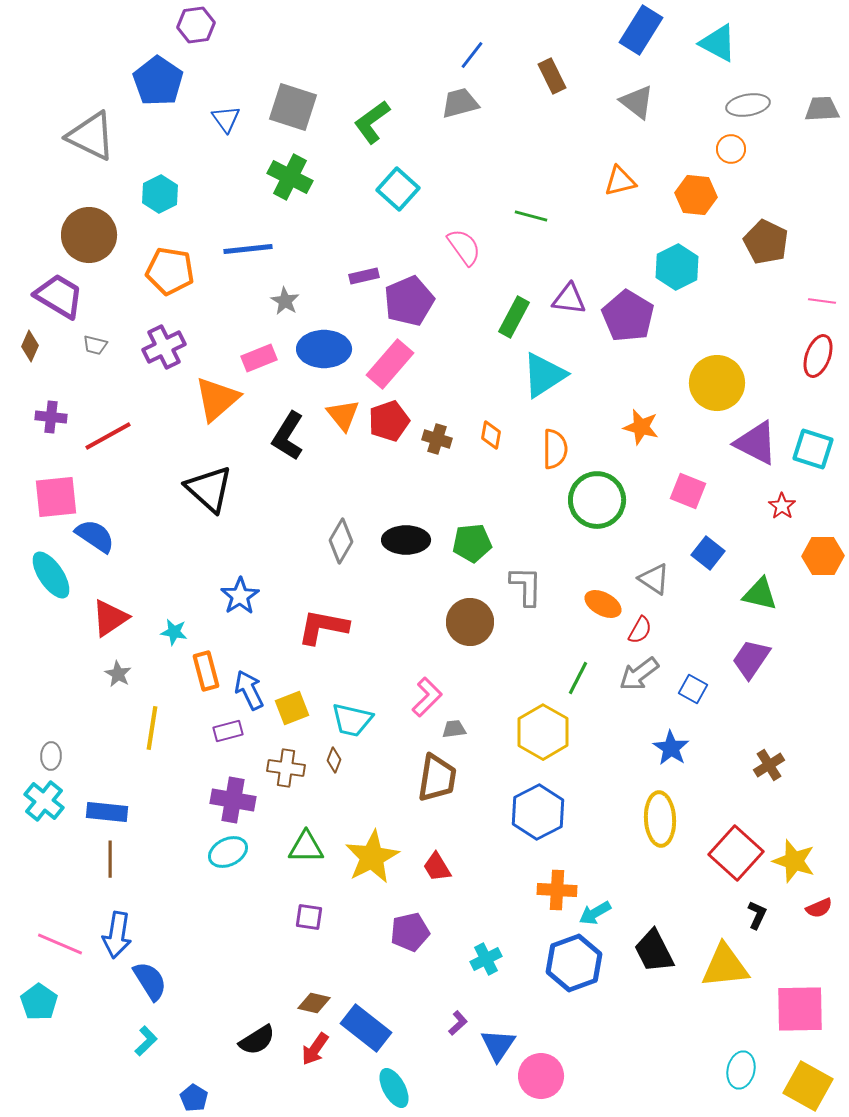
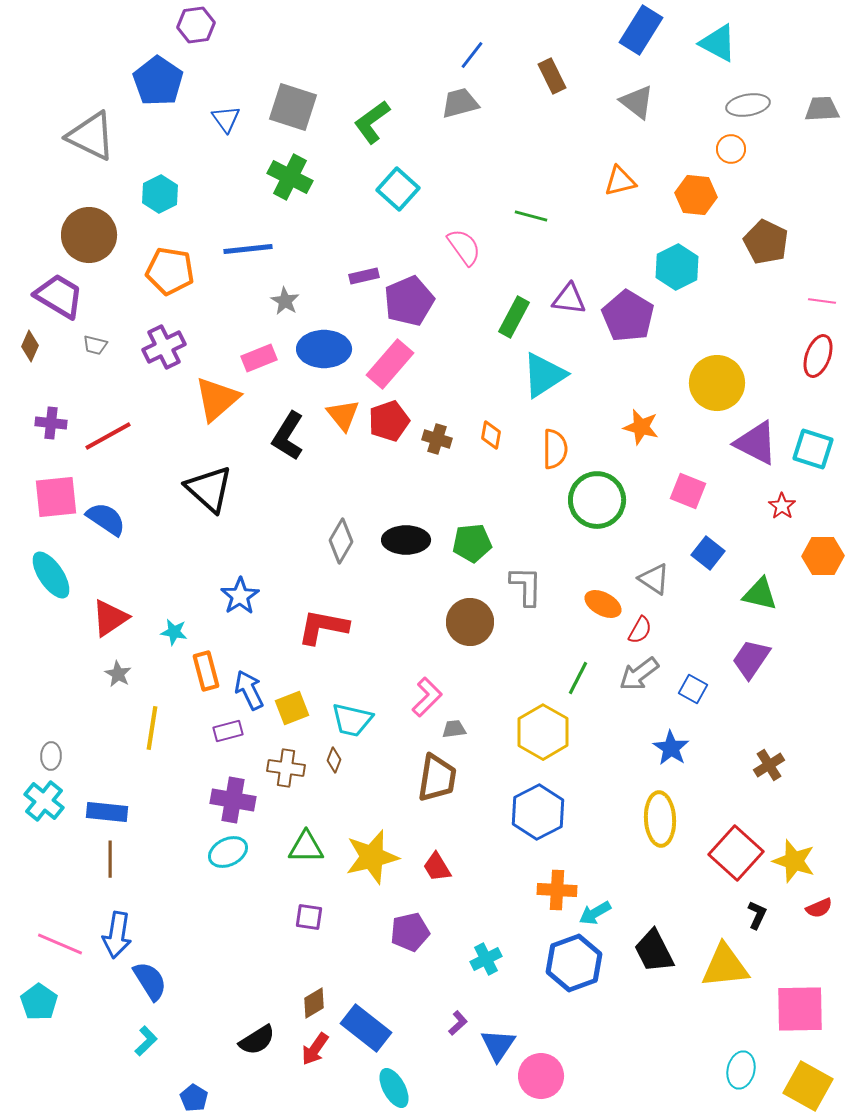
purple cross at (51, 417): moved 6 px down
blue semicircle at (95, 536): moved 11 px right, 17 px up
yellow star at (372, 857): rotated 14 degrees clockwise
brown diamond at (314, 1003): rotated 44 degrees counterclockwise
